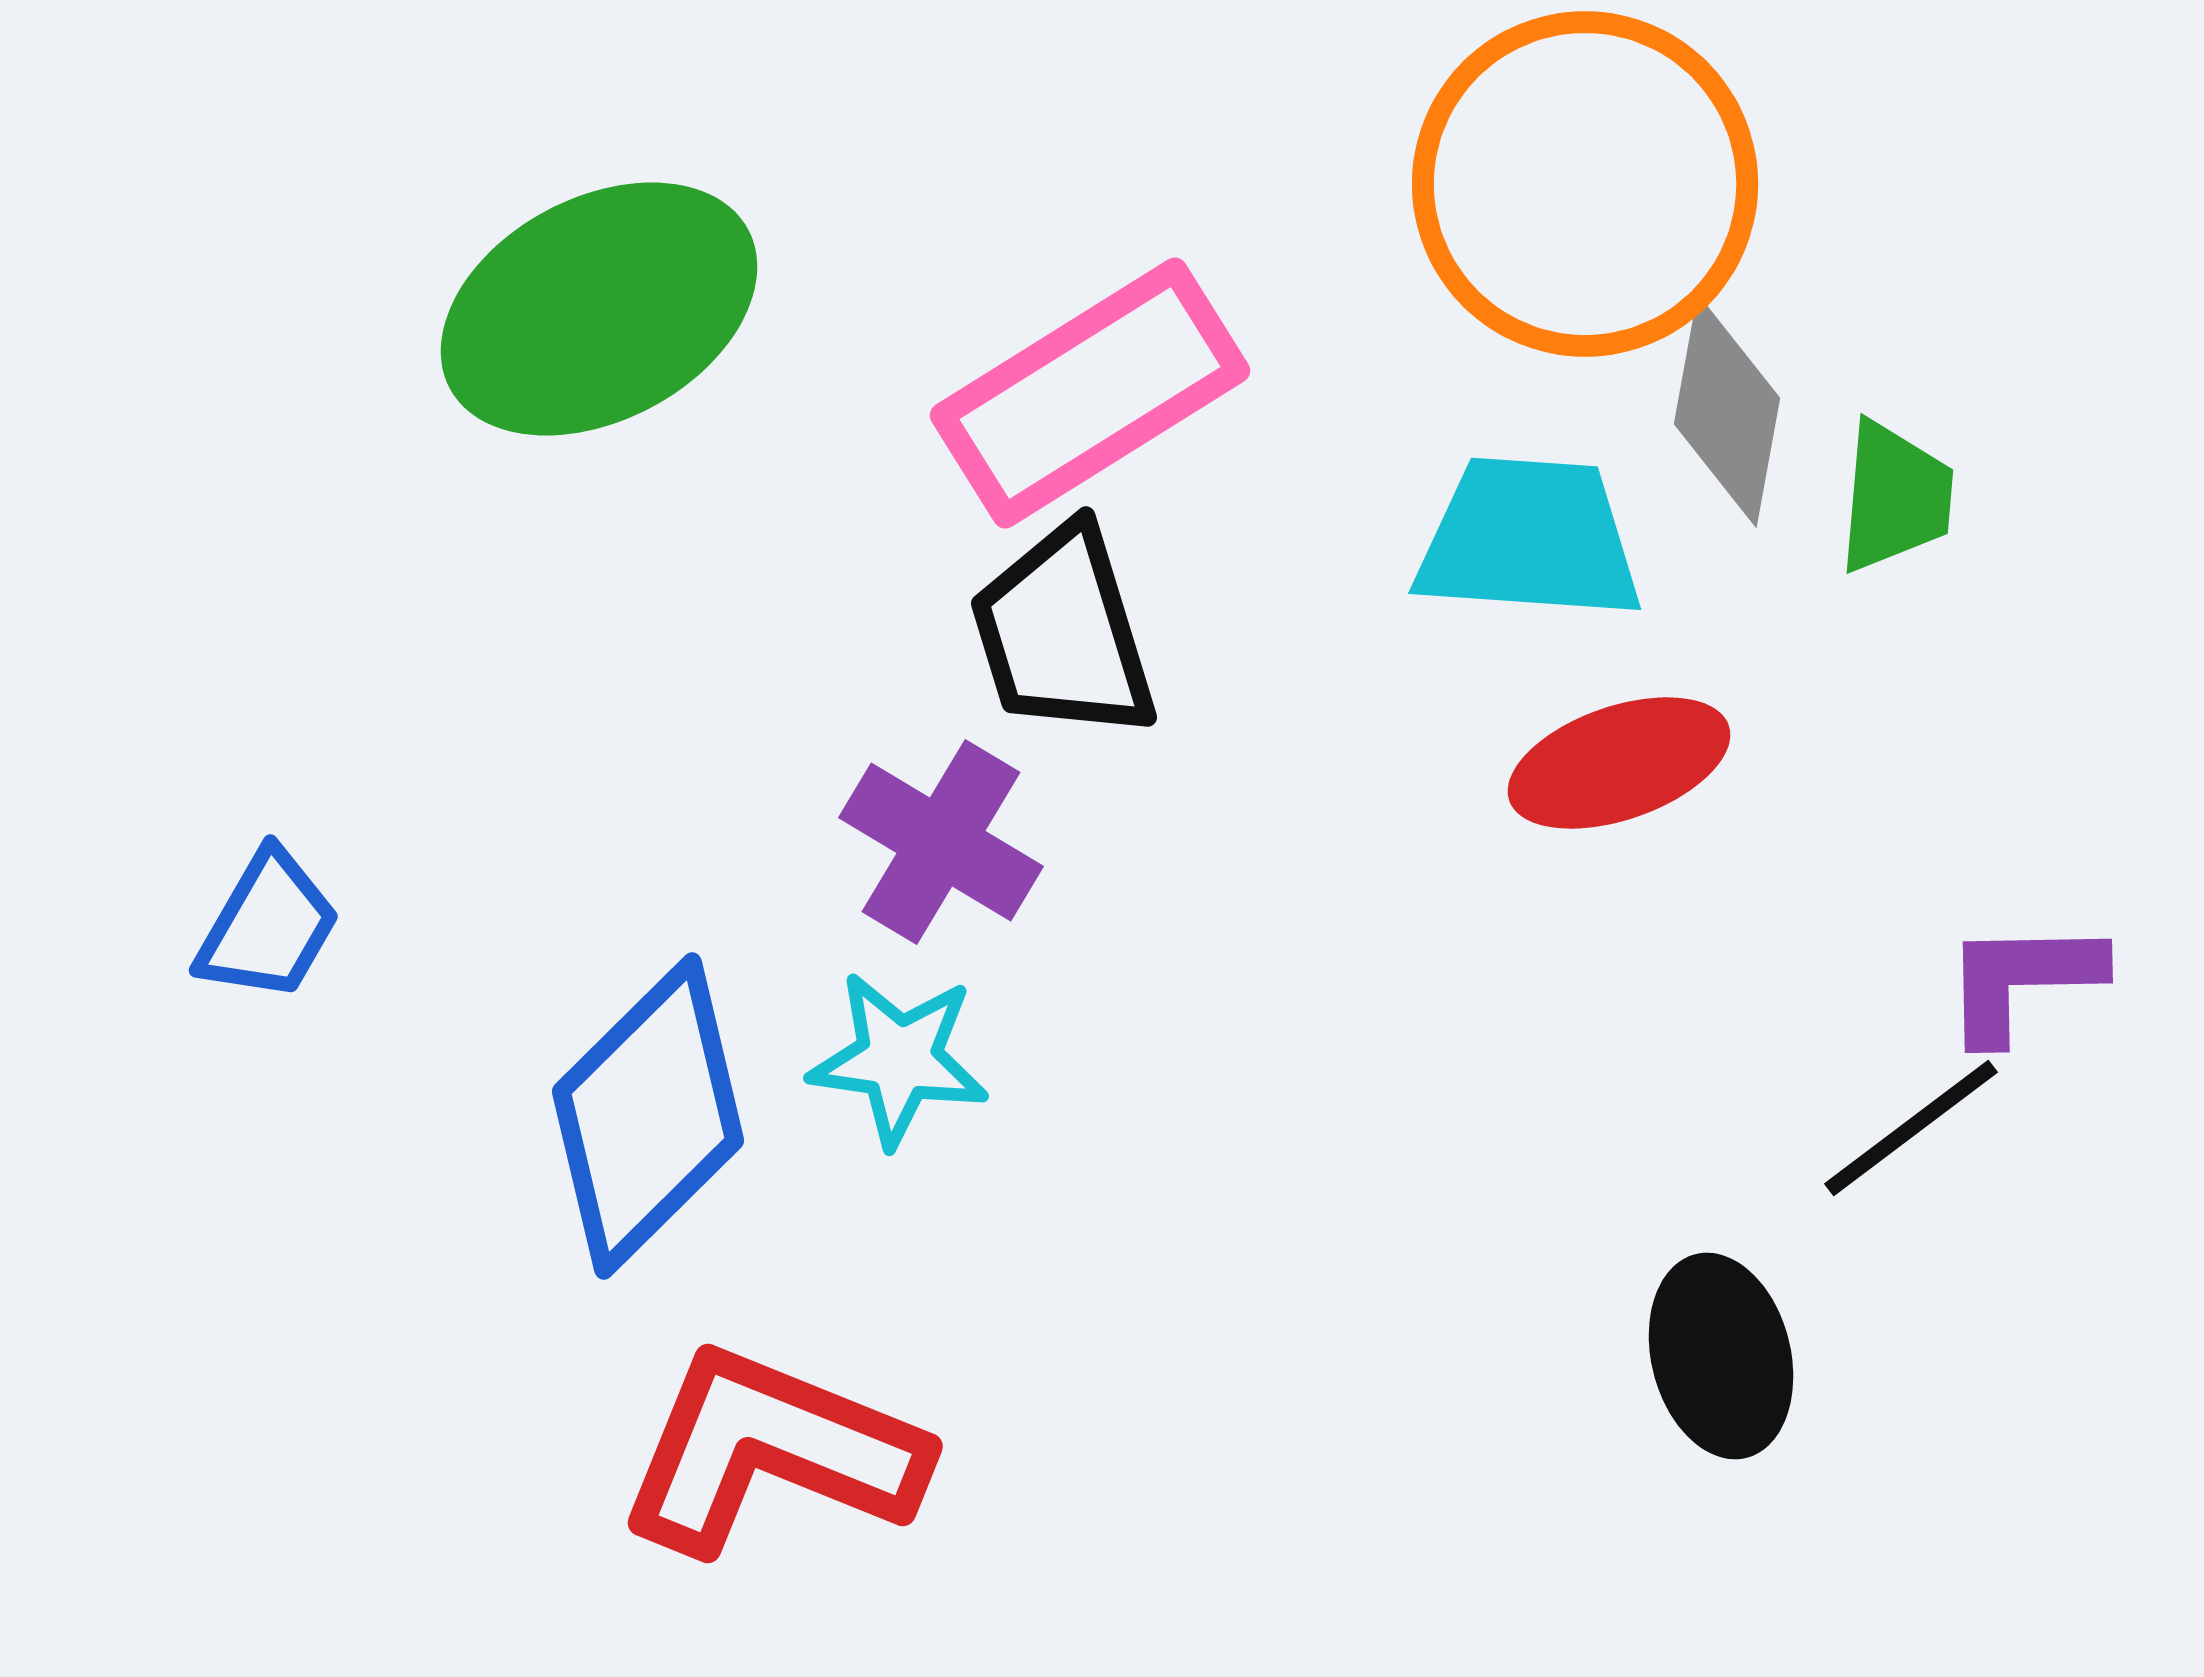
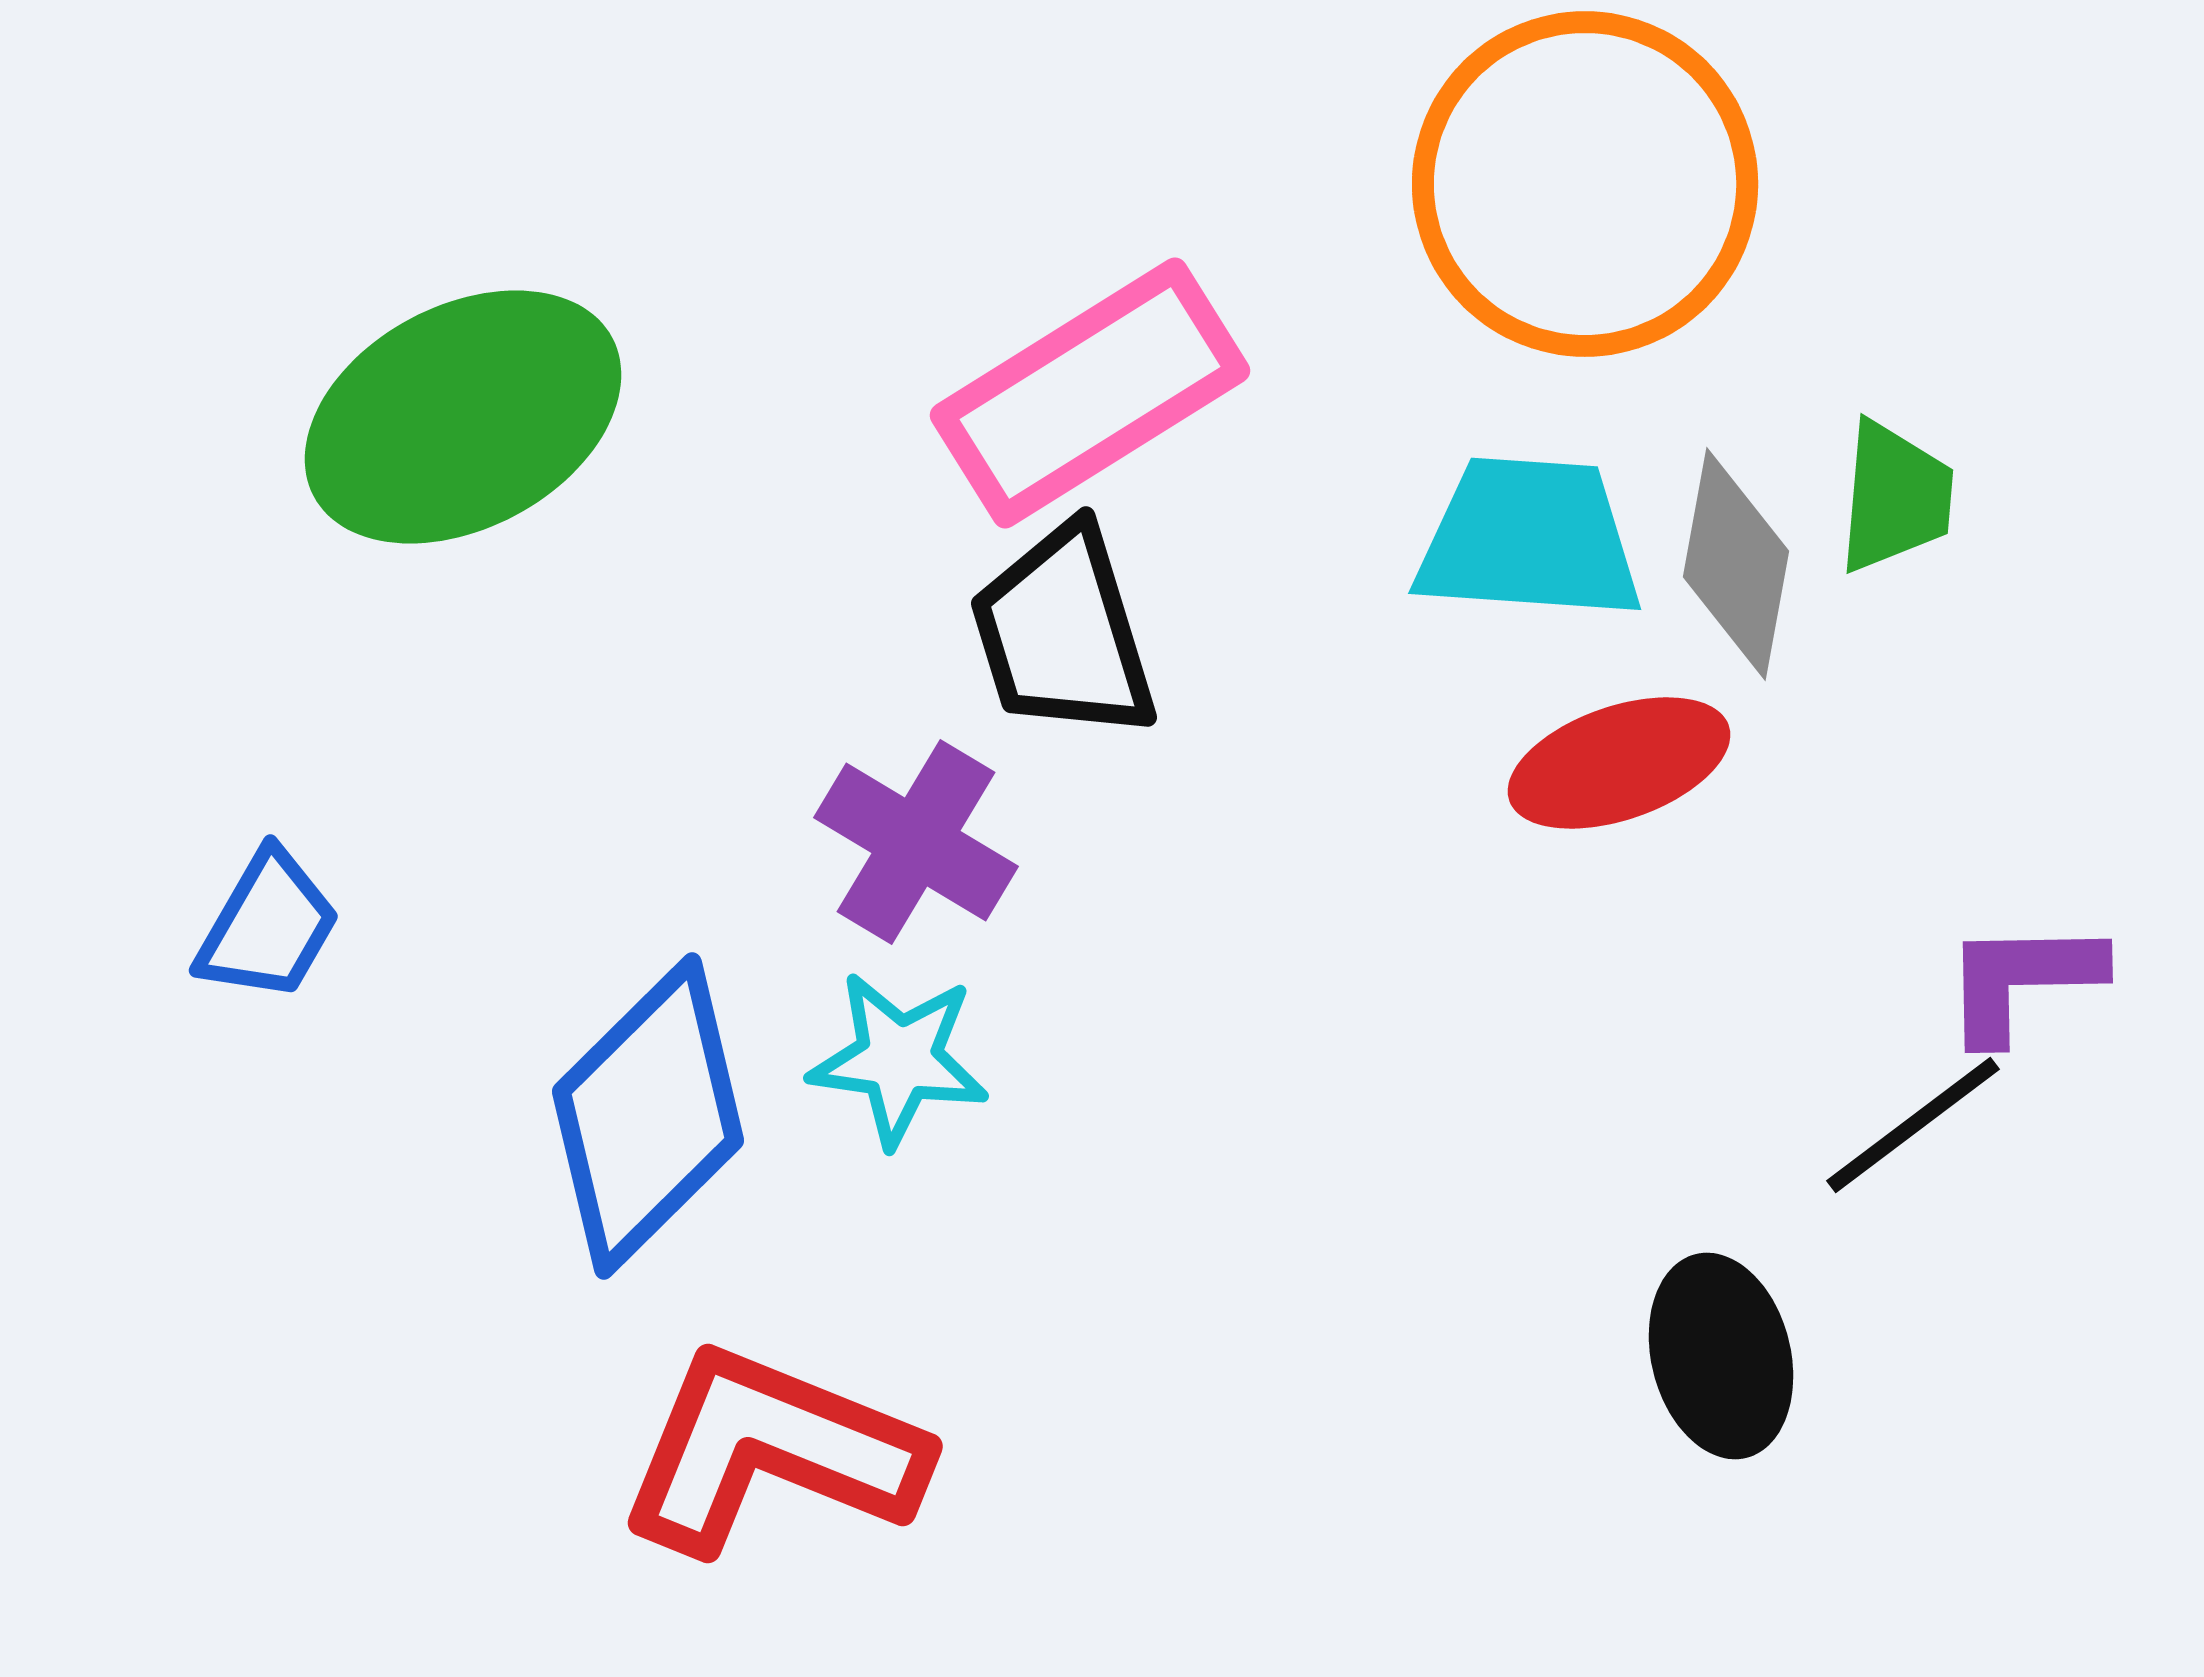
green ellipse: moved 136 px left, 108 px down
gray diamond: moved 9 px right, 153 px down
purple cross: moved 25 px left
black line: moved 2 px right, 3 px up
